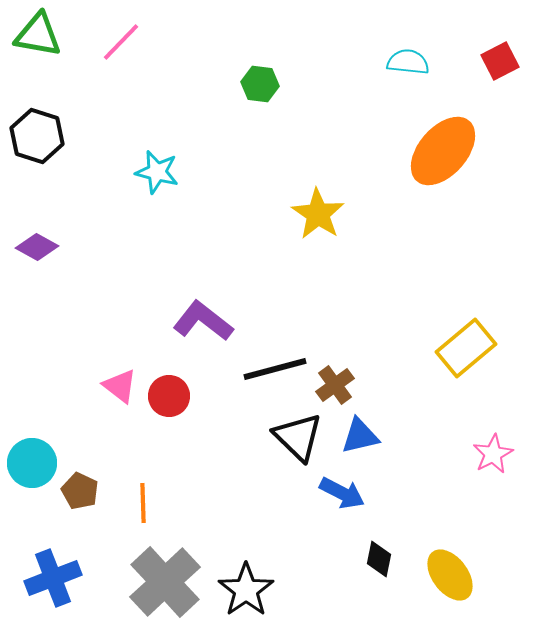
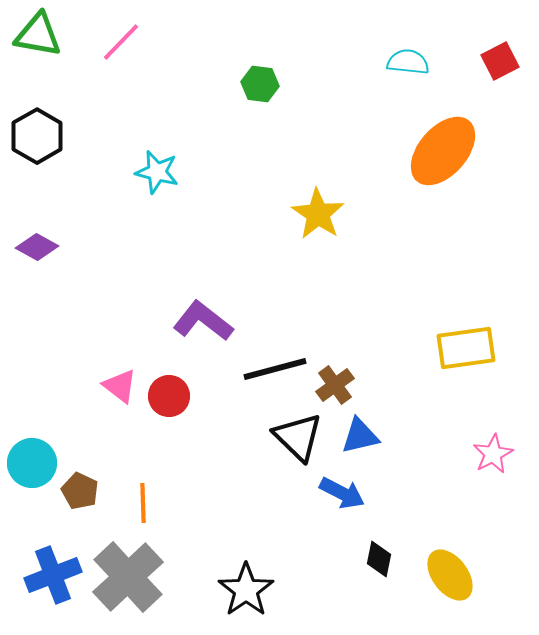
black hexagon: rotated 12 degrees clockwise
yellow rectangle: rotated 32 degrees clockwise
blue cross: moved 3 px up
gray cross: moved 37 px left, 5 px up
